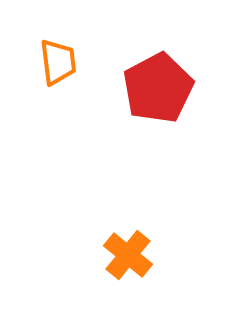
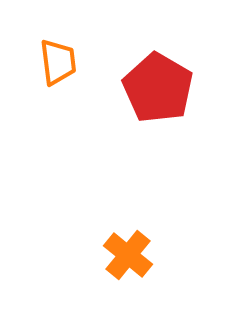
red pentagon: rotated 14 degrees counterclockwise
